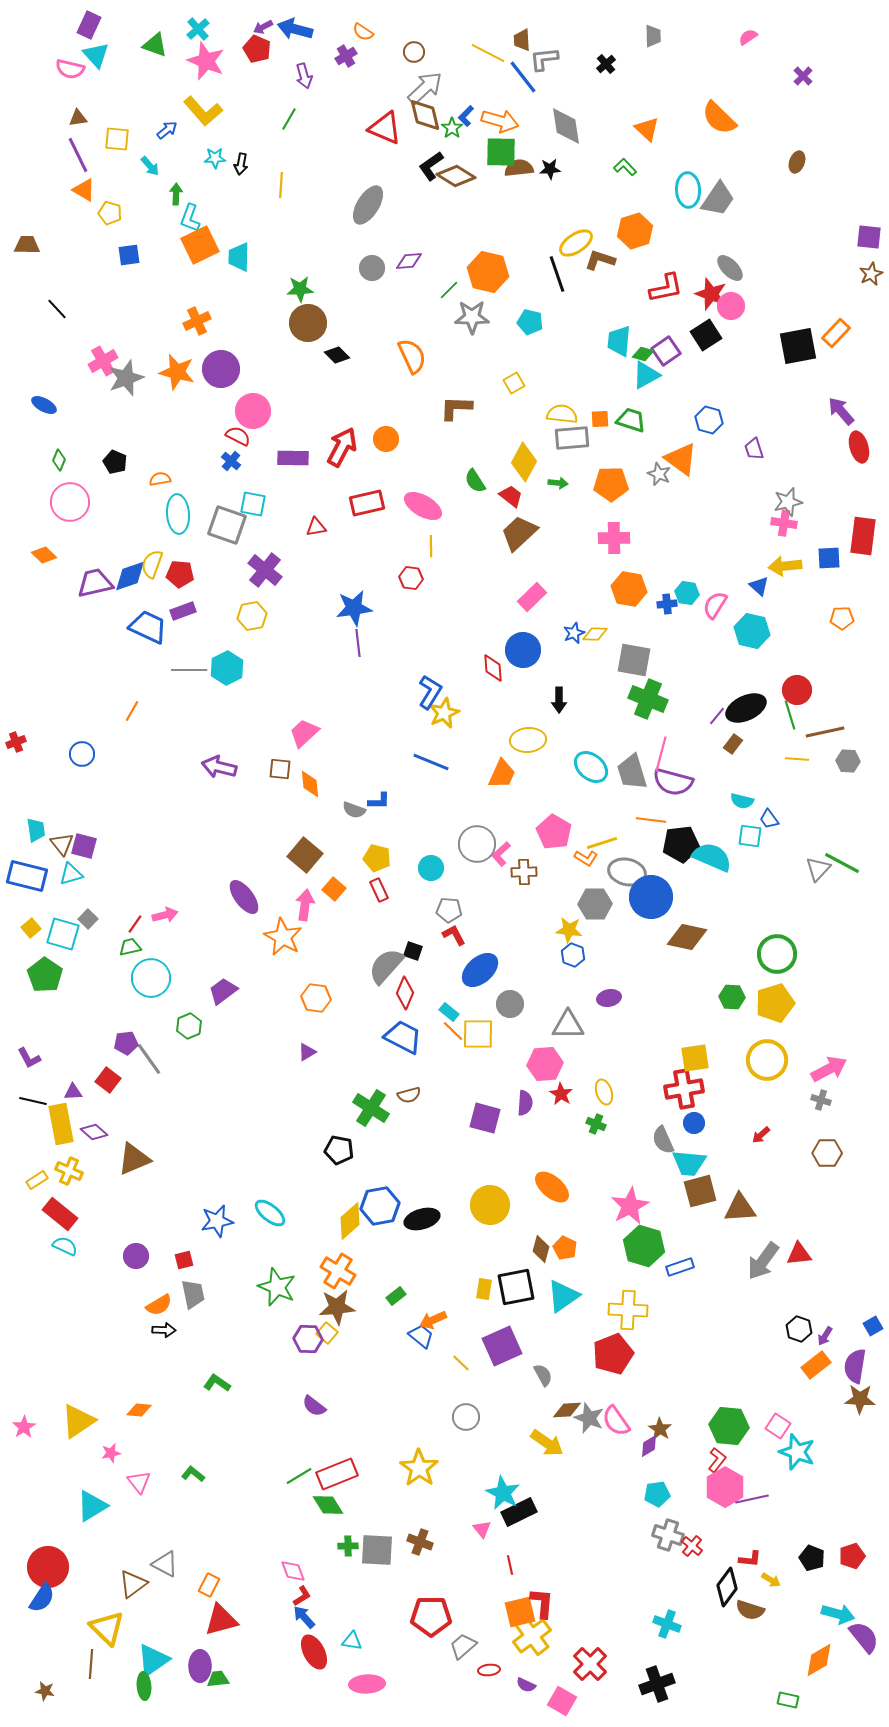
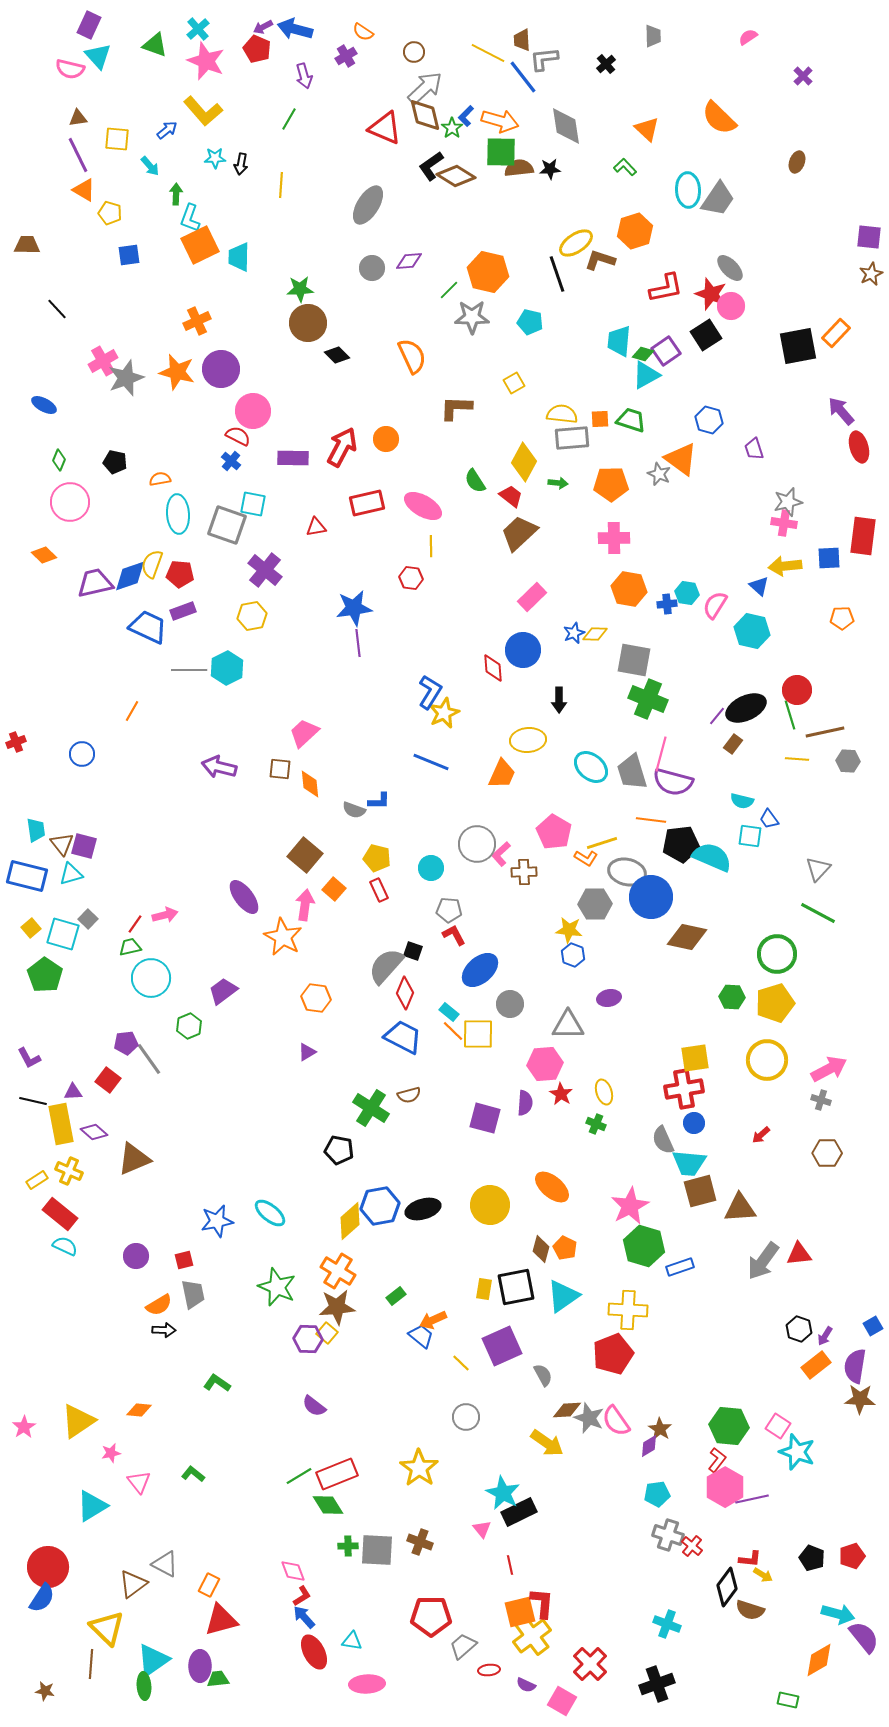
cyan triangle at (96, 55): moved 2 px right, 1 px down
black pentagon at (115, 462): rotated 10 degrees counterclockwise
green line at (842, 863): moved 24 px left, 50 px down
black ellipse at (422, 1219): moved 1 px right, 10 px up
yellow arrow at (771, 1580): moved 8 px left, 5 px up
